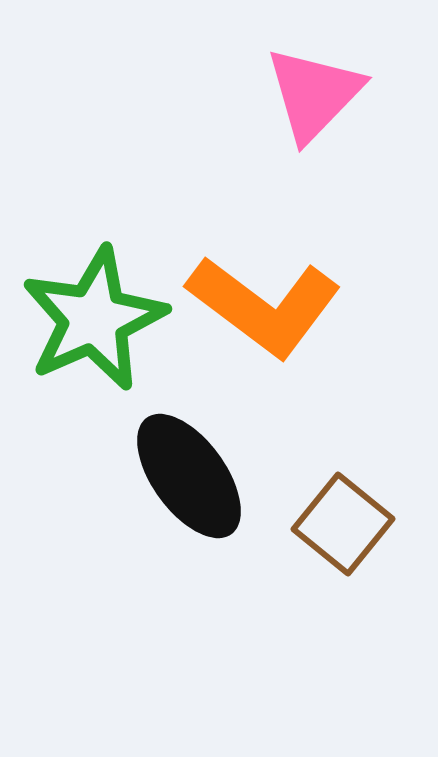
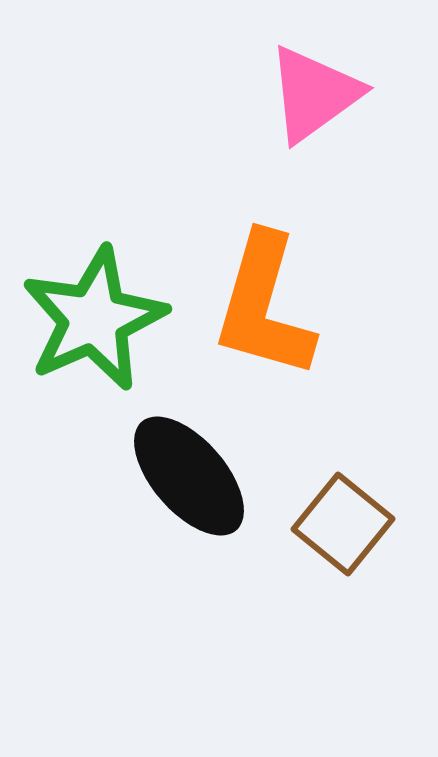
pink triangle: rotated 10 degrees clockwise
orange L-shape: rotated 69 degrees clockwise
black ellipse: rotated 5 degrees counterclockwise
